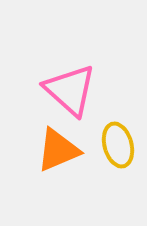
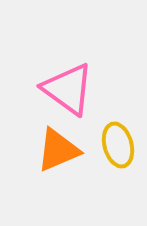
pink triangle: moved 2 px left, 1 px up; rotated 6 degrees counterclockwise
